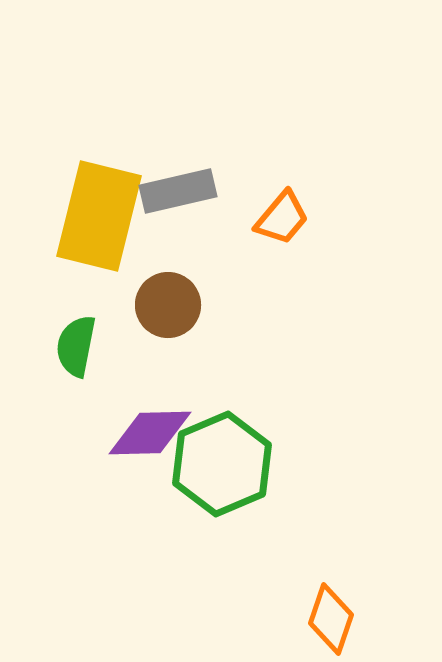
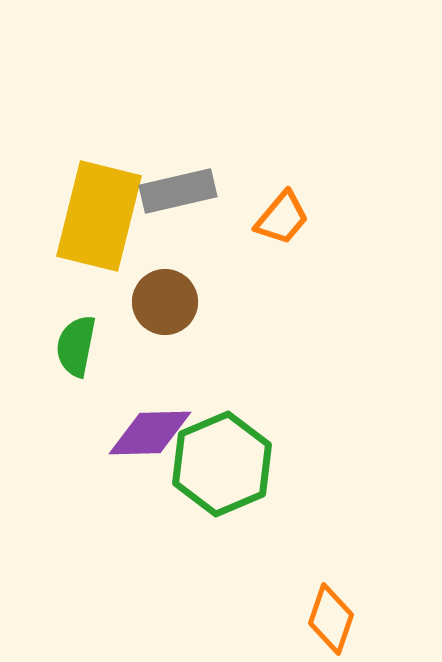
brown circle: moved 3 px left, 3 px up
